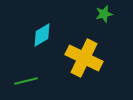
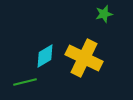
cyan diamond: moved 3 px right, 21 px down
green line: moved 1 px left, 1 px down
